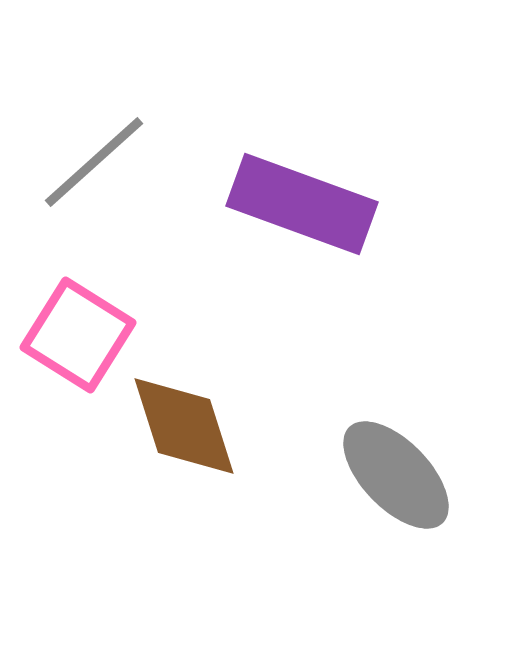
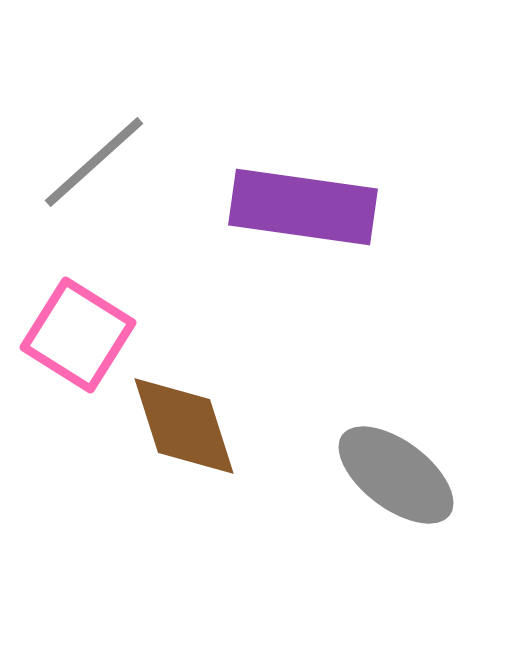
purple rectangle: moved 1 px right, 3 px down; rotated 12 degrees counterclockwise
gray ellipse: rotated 9 degrees counterclockwise
